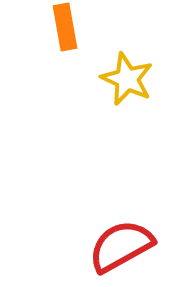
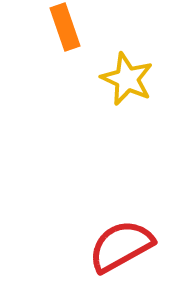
orange rectangle: rotated 9 degrees counterclockwise
